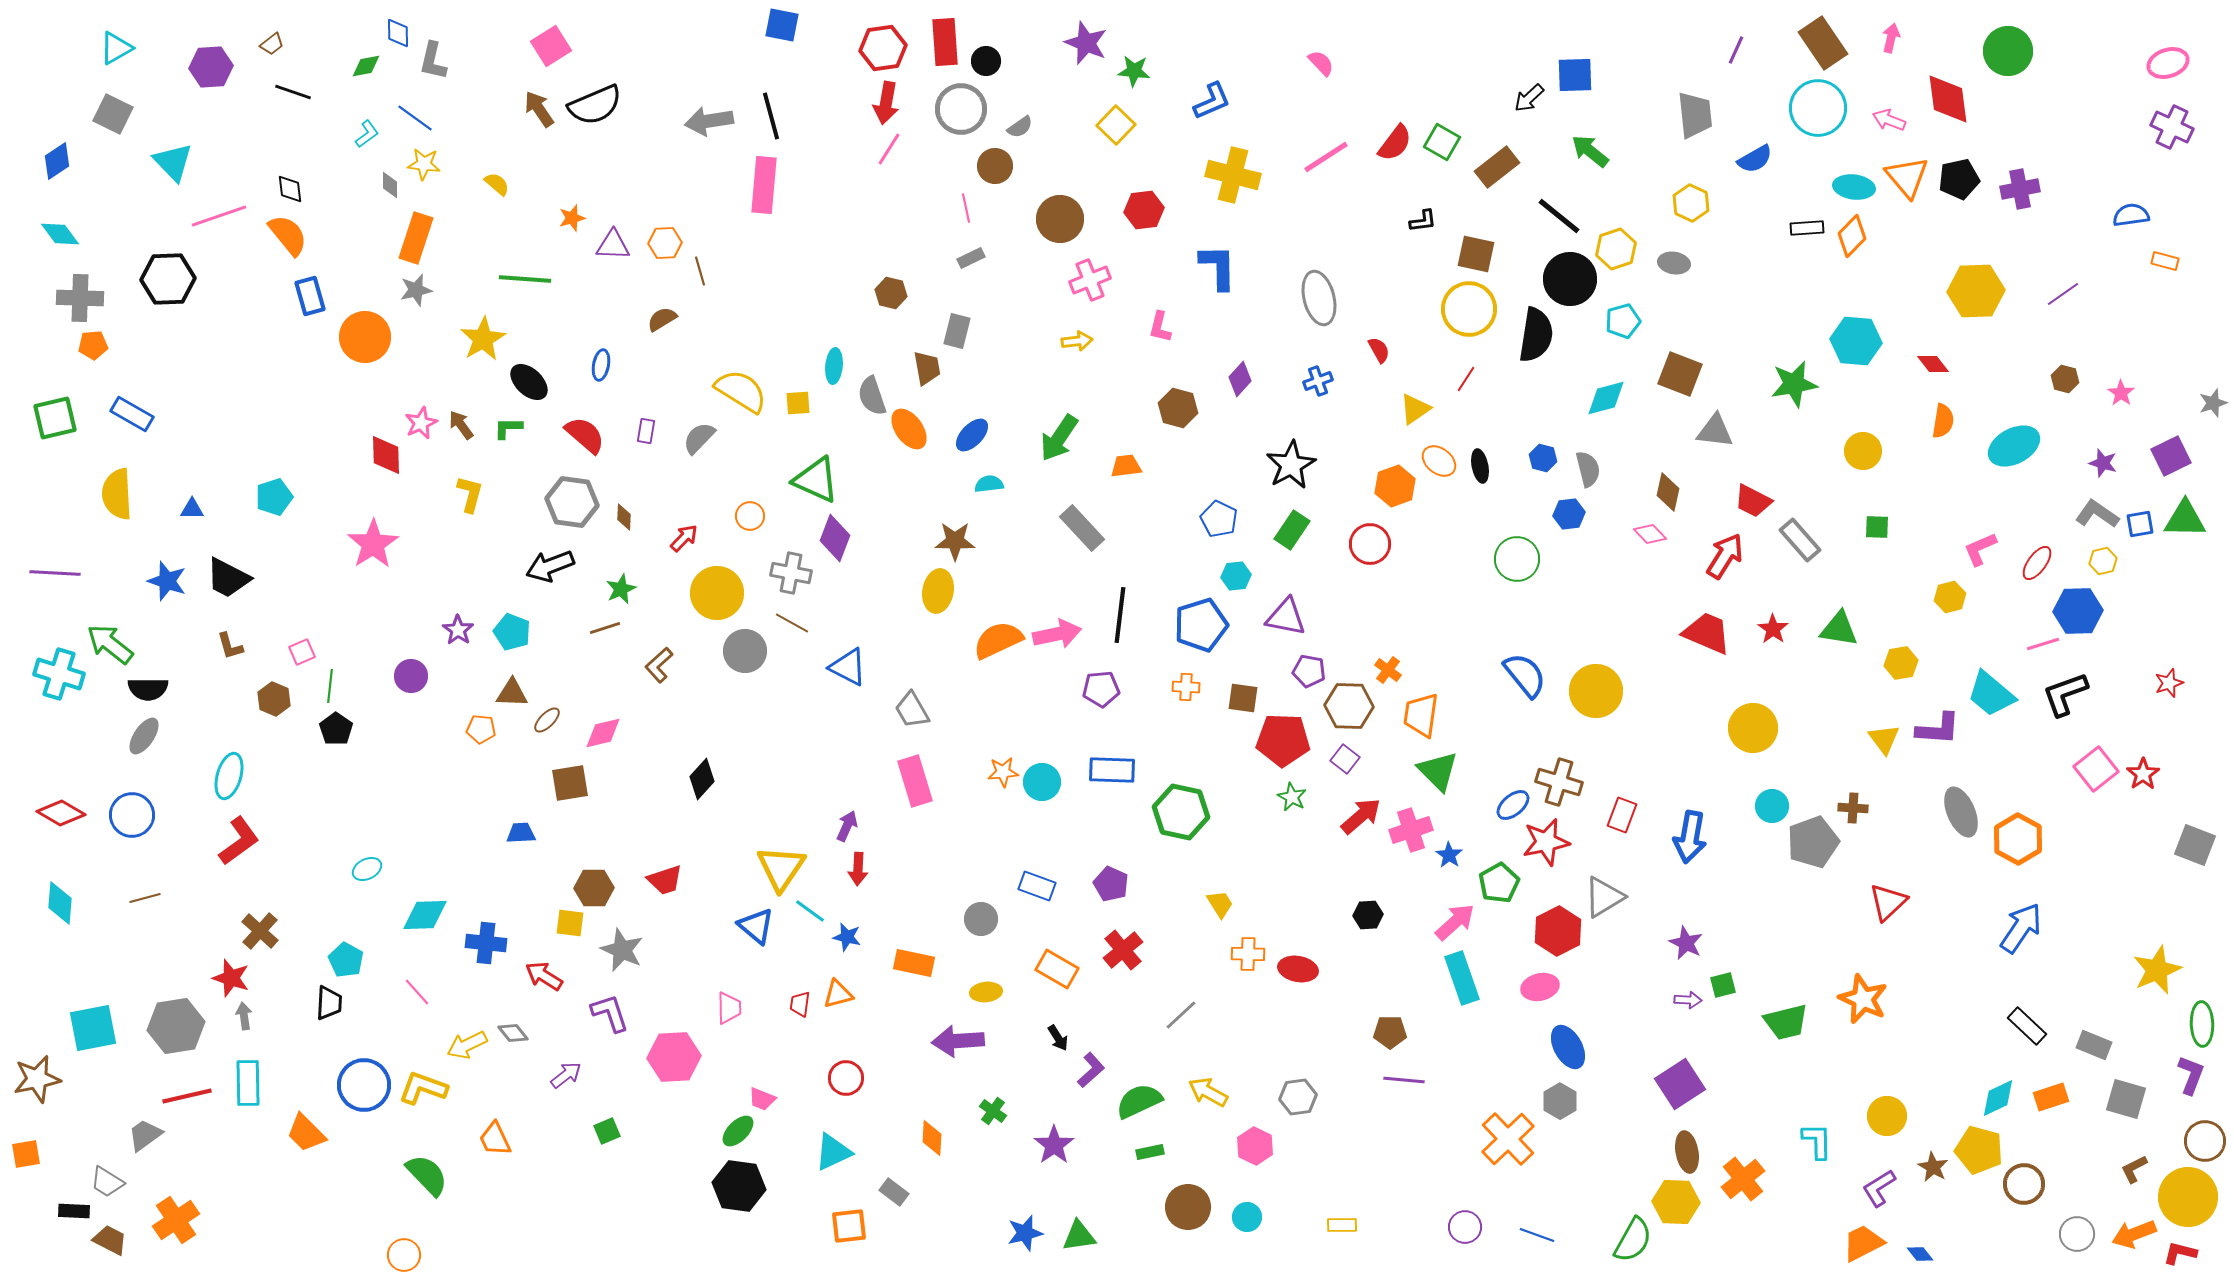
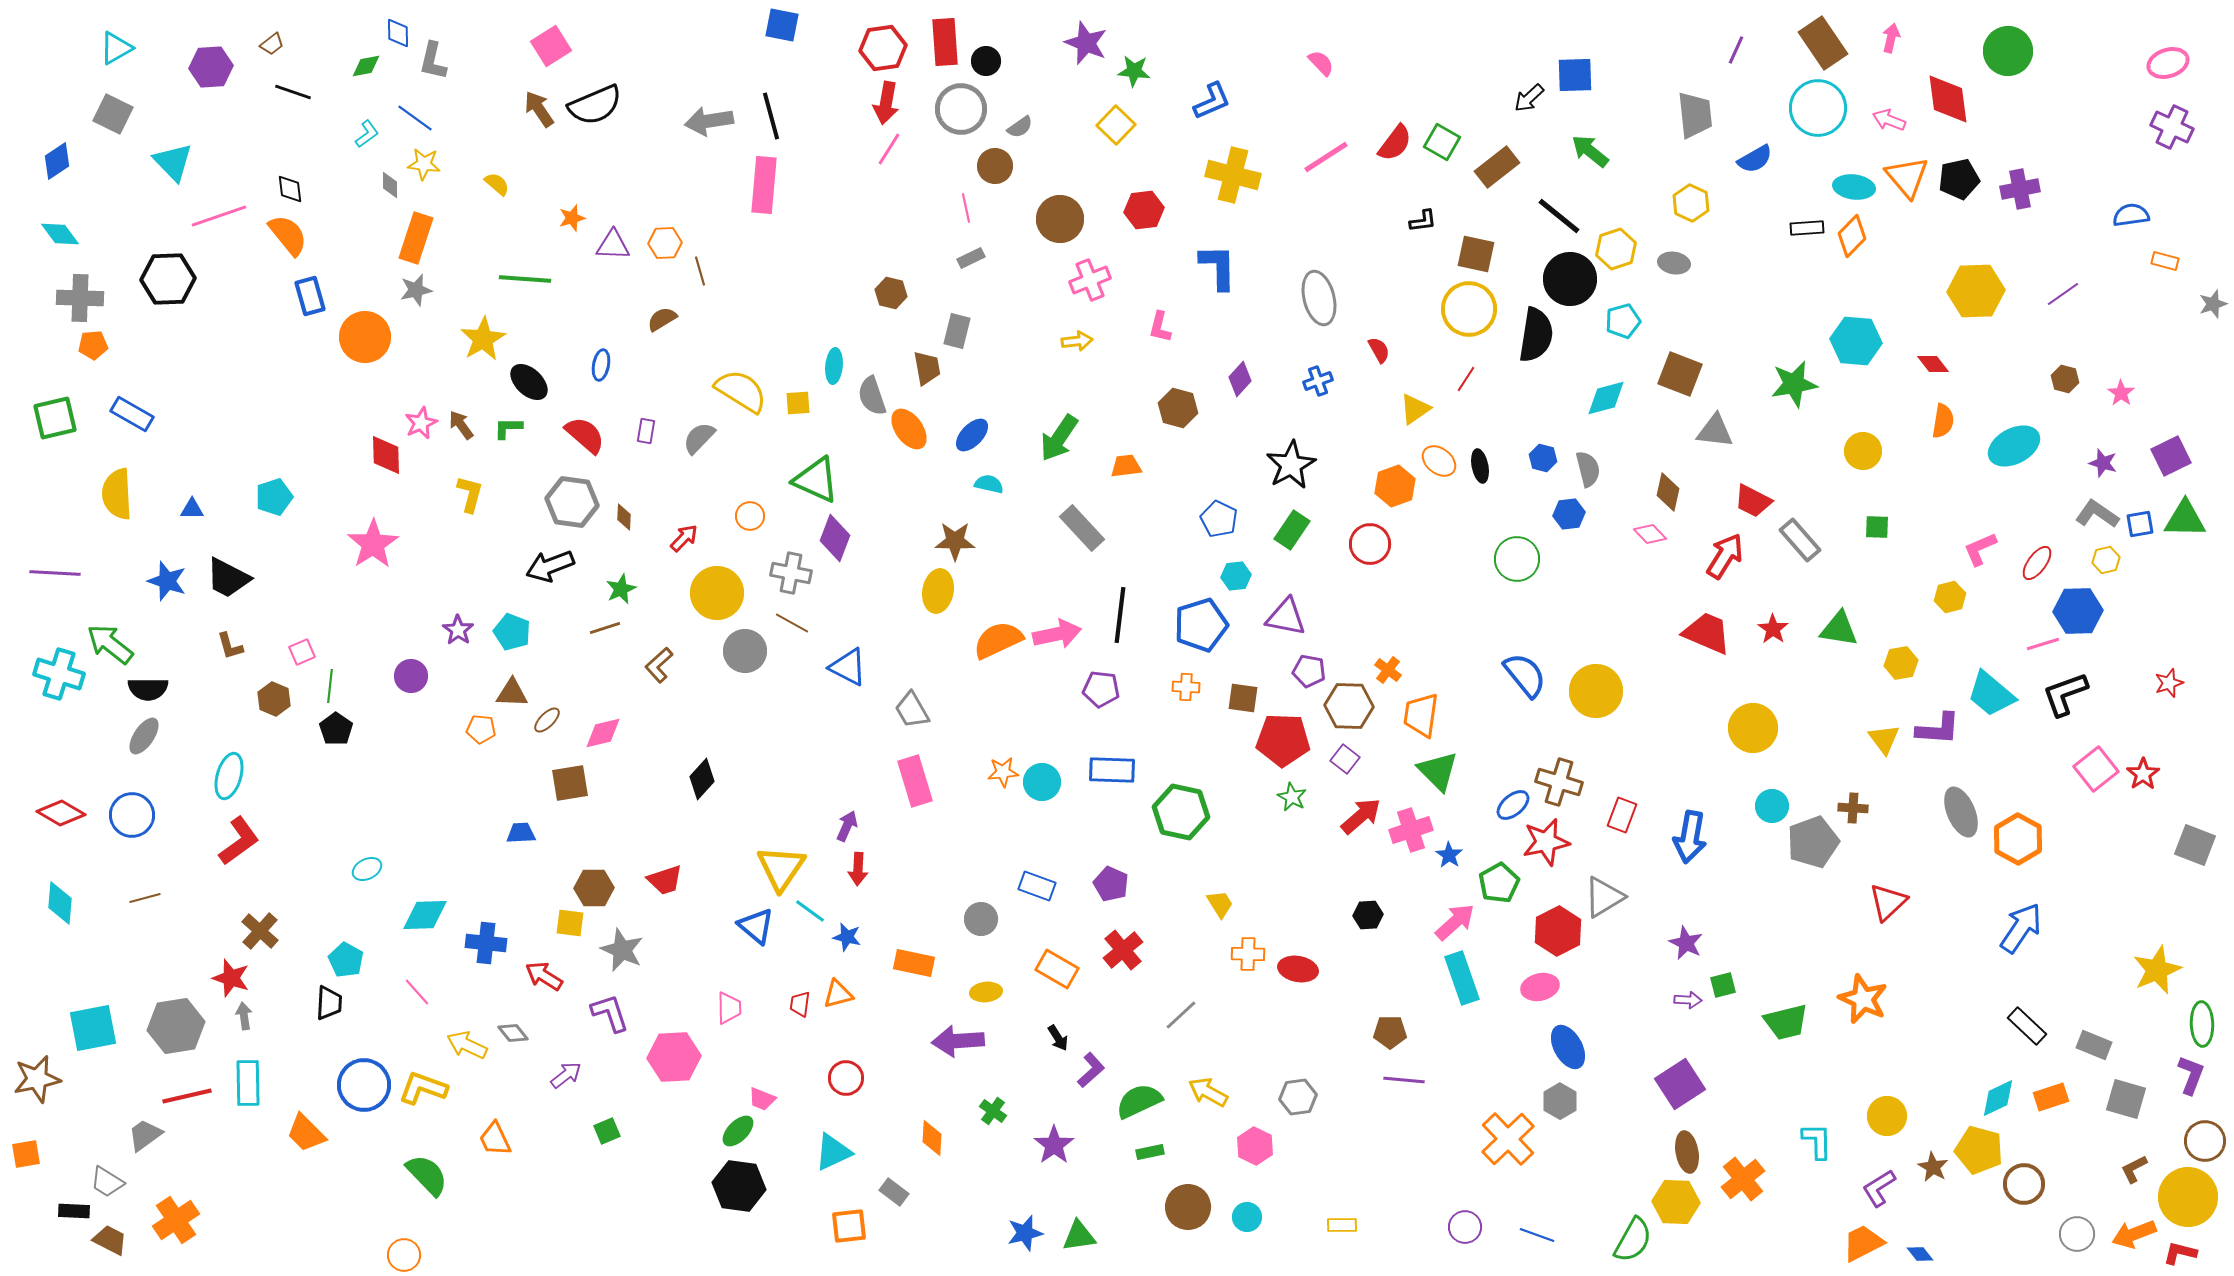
gray star at (2213, 403): moved 99 px up
cyan semicircle at (989, 484): rotated 20 degrees clockwise
yellow hexagon at (2103, 561): moved 3 px right, 1 px up
purple pentagon at (1101, 689): rotated 12 degrees clockwise
yellow arrow at (467, 1045): rotated 51 degrees clockwise
